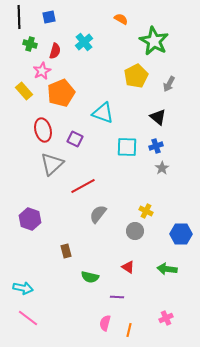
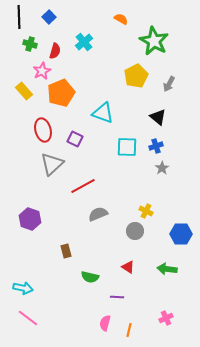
blue square: rotated 32 degrees counterclockwise
gray semicircle: rotated 30 degrees clockwise
